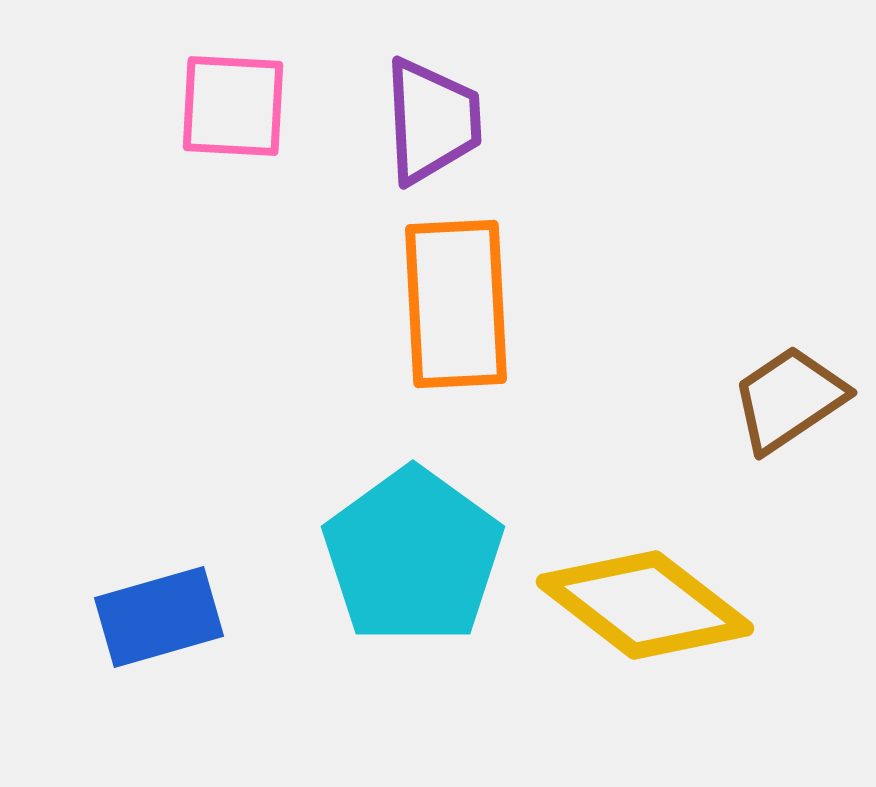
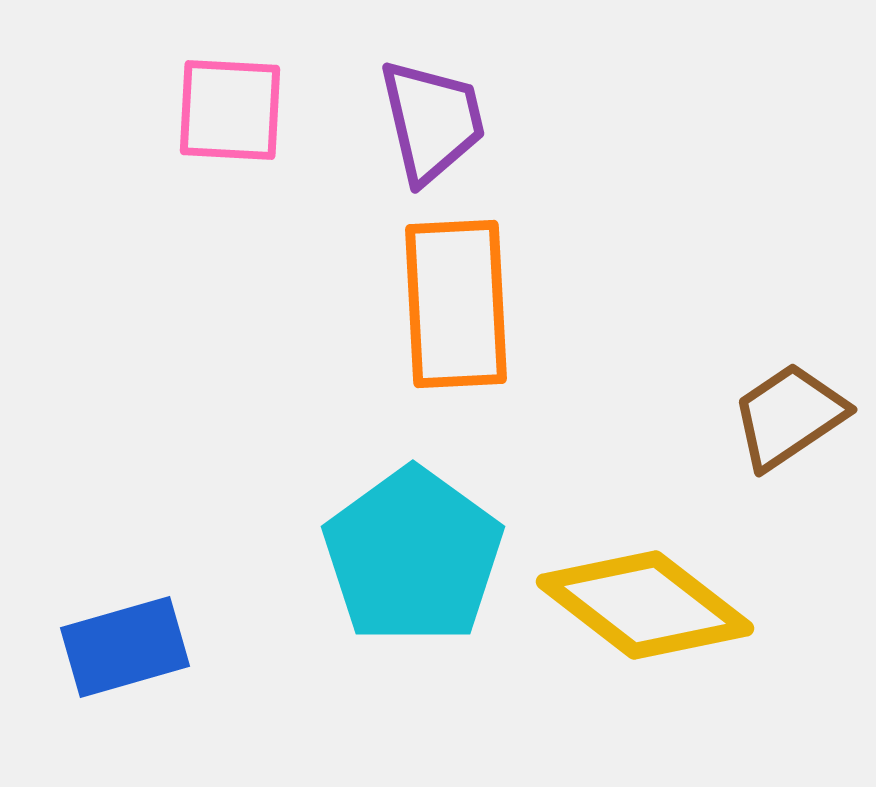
pink square: moved 3 px left, 4 px down
purple trapezoid: rotated 10 degrees counterclockwise
brown trapezoid: moved 17 px down
blue rectangle: moved 34 px left, 30 px down
